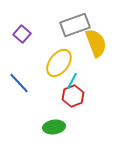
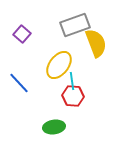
yellow ellipse: moved 2 px down
cyan line: rotated 36 degrees counterclockwise
red hexagon: rotated 25 degrees clockwise
